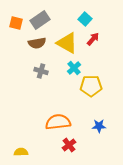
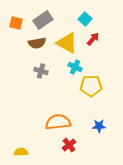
gray rectangle: moved 3 px right
cyan cross: moved 1 px right, 1 px up; rotated 24 degrees counterclockwise
